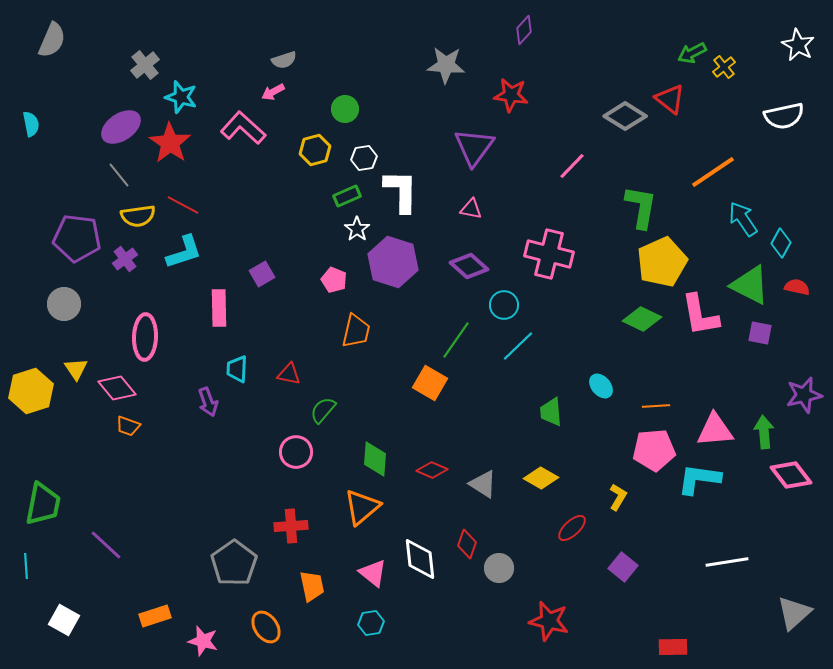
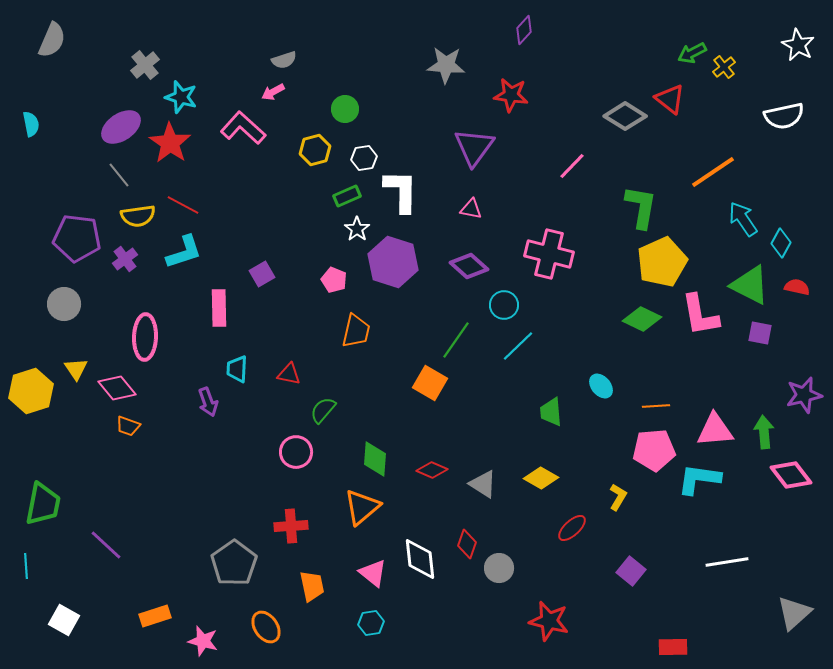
purple square at (623, 567): moved 8 px right, 4 px down
